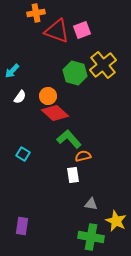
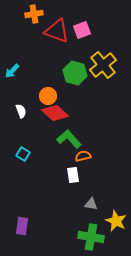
orange cross: moved 2 px left, 1 px down
white semicircle: moved 1 px right, 14 px down; rotated 56 degrees counterclockwise
